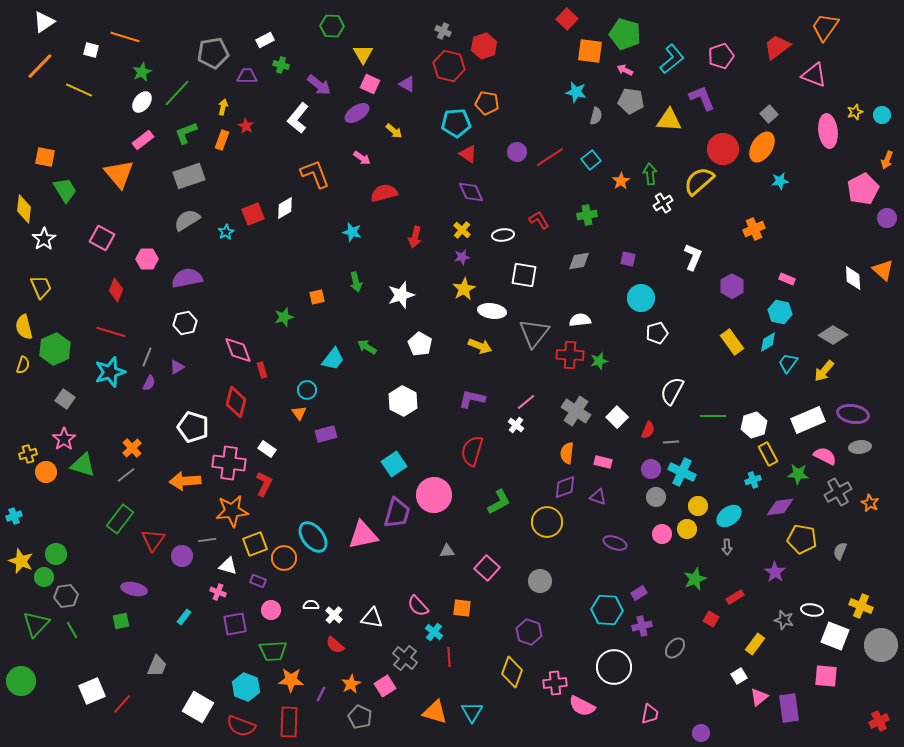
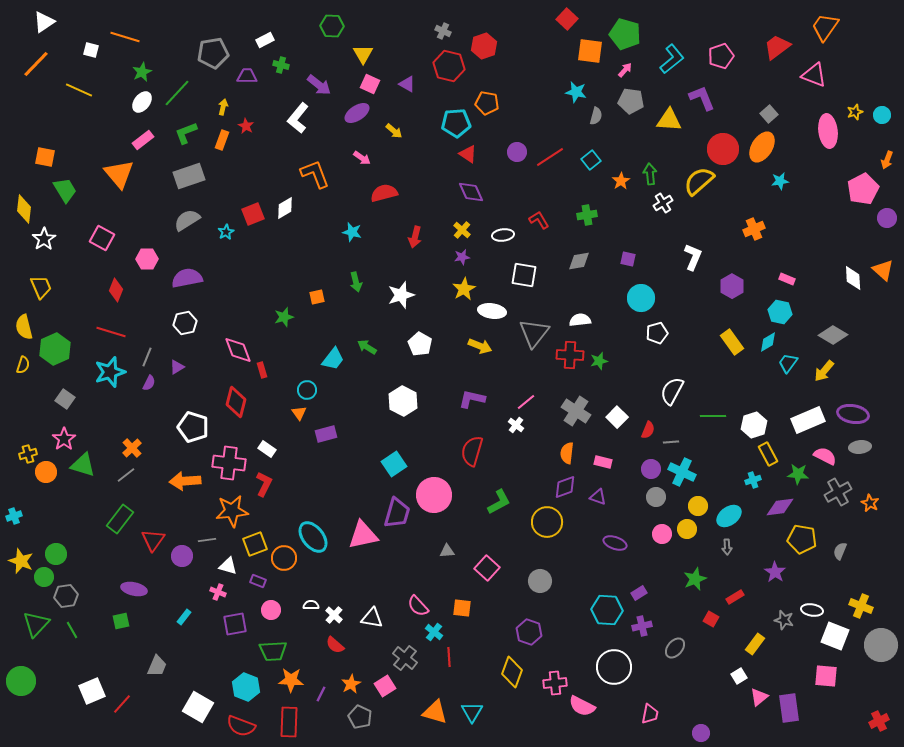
orange line at (40, 66): moved 4 px left, 2 px up
pink arrow at (625, 70): rotated 105 degrees clockwise
